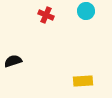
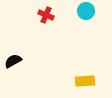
black semicircle: rotated 12 degrees counterclockwise
yellow rectangle: moved 2 px right
